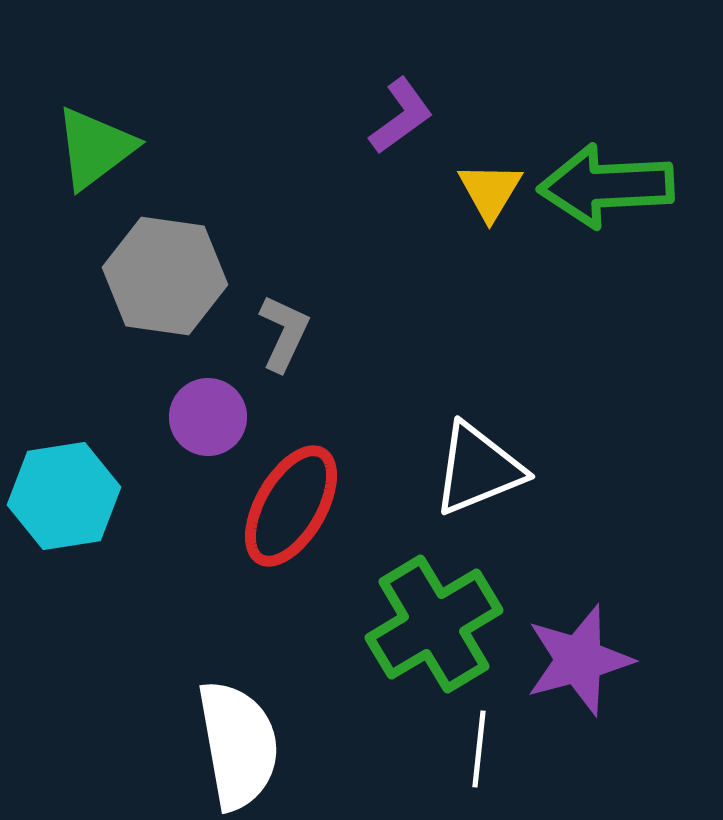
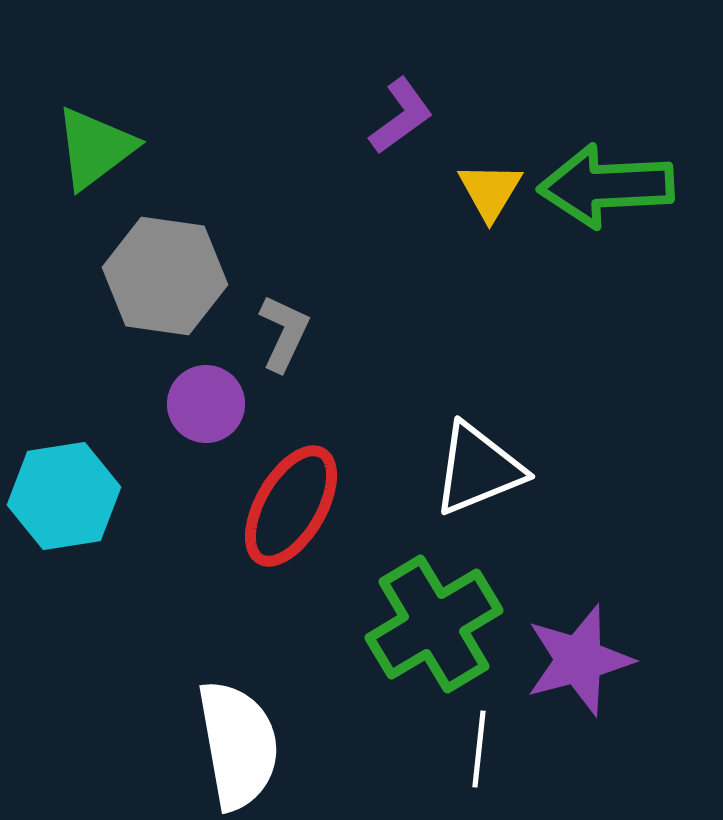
purple circle: moved 2 px left, 13 px up
